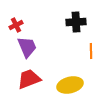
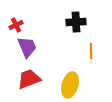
yellow ellipse: rotated 60 degrees counterclockwise
